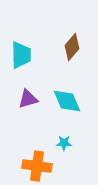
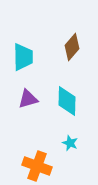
cyan trapezoid: moved 2 px right, 2 px down
cyan diamond: rotated 24 degrees clockwise
cyan star: moved 6 px right; rotated 21 degrees clockwise
orange cross: rotated 12 degrees clockwise
